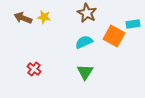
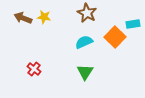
orange square: moved 1 px right, 1 px down; rotated 15 degrees clockwise
